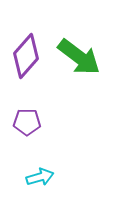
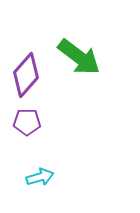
purple diamond: moved 19 px down
